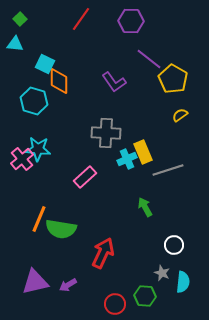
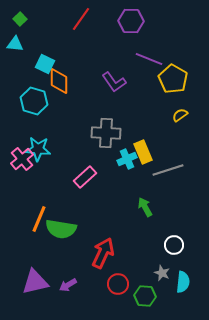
purple line: rotated 16 degrees counterclockwise
red circle: moved 3 px right, 20 px up
